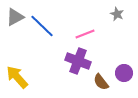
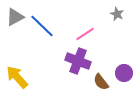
pink line: rotated 12 degrees counterclockwise
